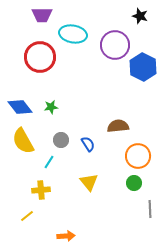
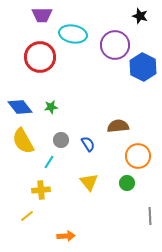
green circle: moved 7 px left
gray line: moved 7 px down
